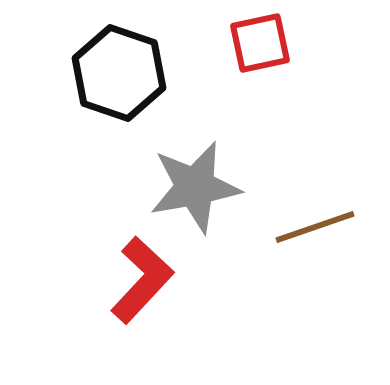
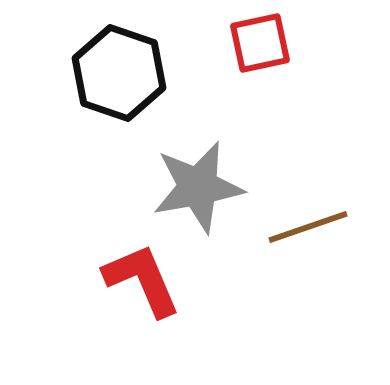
gray star: moved 3 px right
brown line: moved 7 px left
red L-shape: rotated 66 degrees counterclockwise
